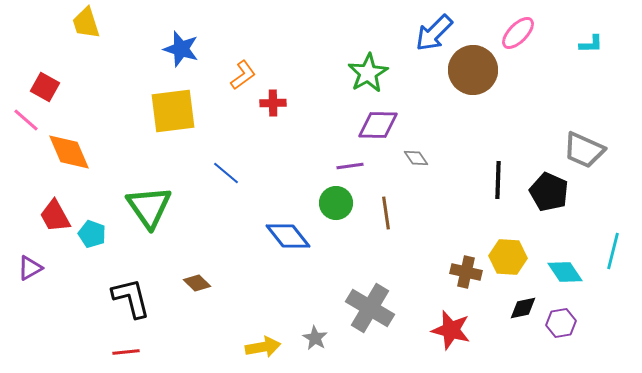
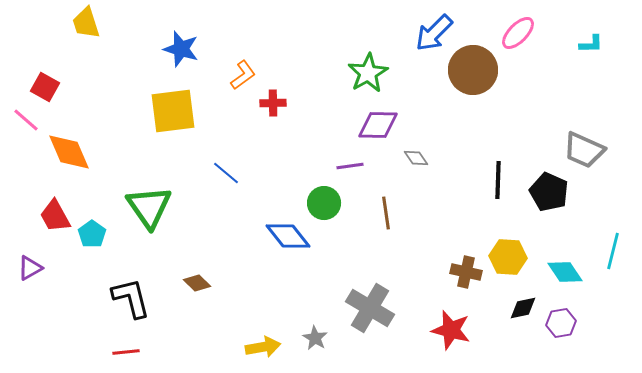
green circle: moved 12 px left
cyan pentagon: rotated 16 degrees clockwise
